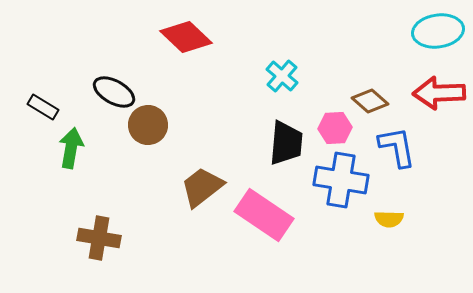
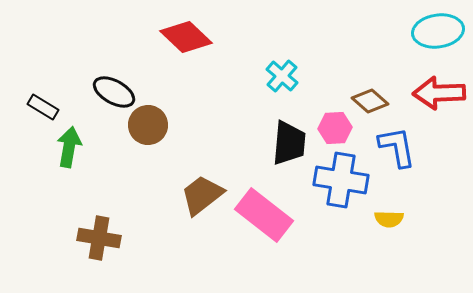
black trapezoid: moved 3 px right
green arrow: moved 2 px left, 1 px up
brown trapezoid: moved 8 px down
pink rectangle: rotated 4 degrees clockwise
